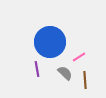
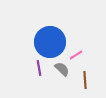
pink line: moved 3 px left, 2 px up
purple line: moved 2 px right, 1 px up
gray semicircle: moved 3 px left, 4 px up
